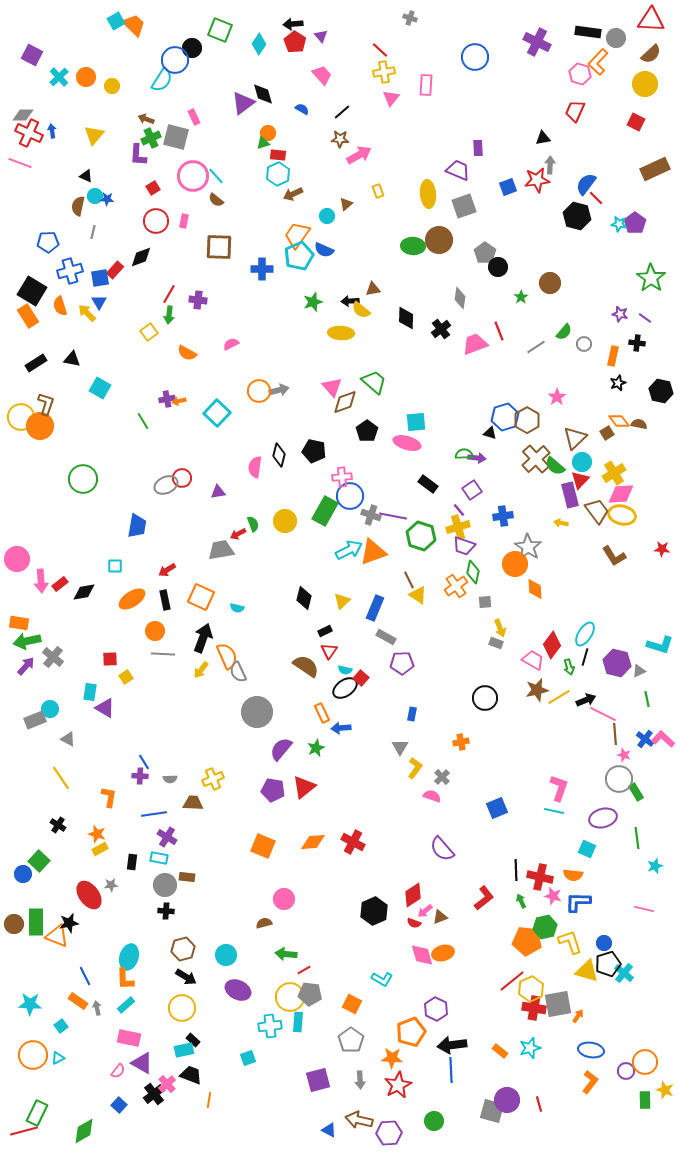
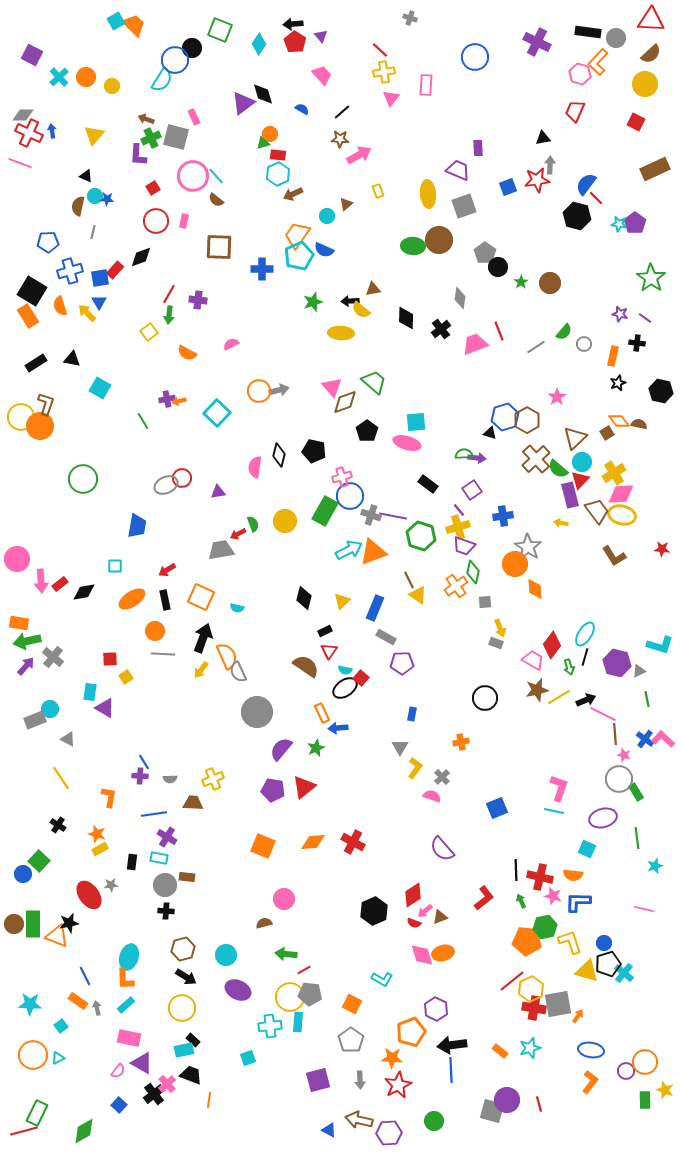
orange circle at (268, 133): moved 2 px right, 1 px down
green star at (521, 297): moved 15 px up
green semicircle at (555, 466): moved 3 px right, 3 px down
pink cross at (342, 477): rotated 12 degrees counterclockwise
blue arrow at (341, 728): moved 3 px left
green rectangle at (36, 922): moved 3 px left, 2 px down
